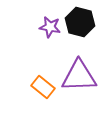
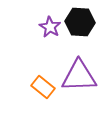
black hexagon: rotated 12 degrees counterclockwise
purple star: rotated 20 degrees clockwise
